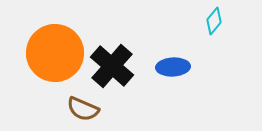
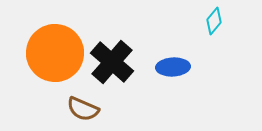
black cross: moved 4 px up
